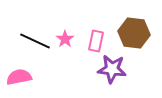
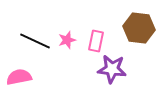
brown hexagon: moved 5 px right, 5 px up
pink star: moved 2 px right, 1 px down; rotated 18 degrees clockwise
